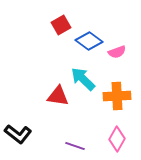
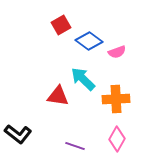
orange cross: moved 1 px left, 3 px down
